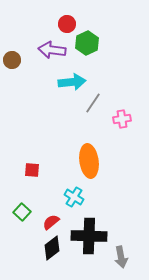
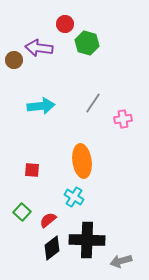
red circle: moved 2 px left
green hexagon: rotated 20 degrees counterclockwise
purple arrow: moved 13 px left, 2 px up
brown circle: moved 2 px right
cyan arrow: moved 31 px left, 24 px down
pink cross: moved 1 px right
orange ellipse: moved 7 px left
red semicircle: moved 3 px left, 2 px up
black cross: moved 2 px left, 4 px down
gray arrow: moved 4 px down; rotated 85 degrees clockwise
